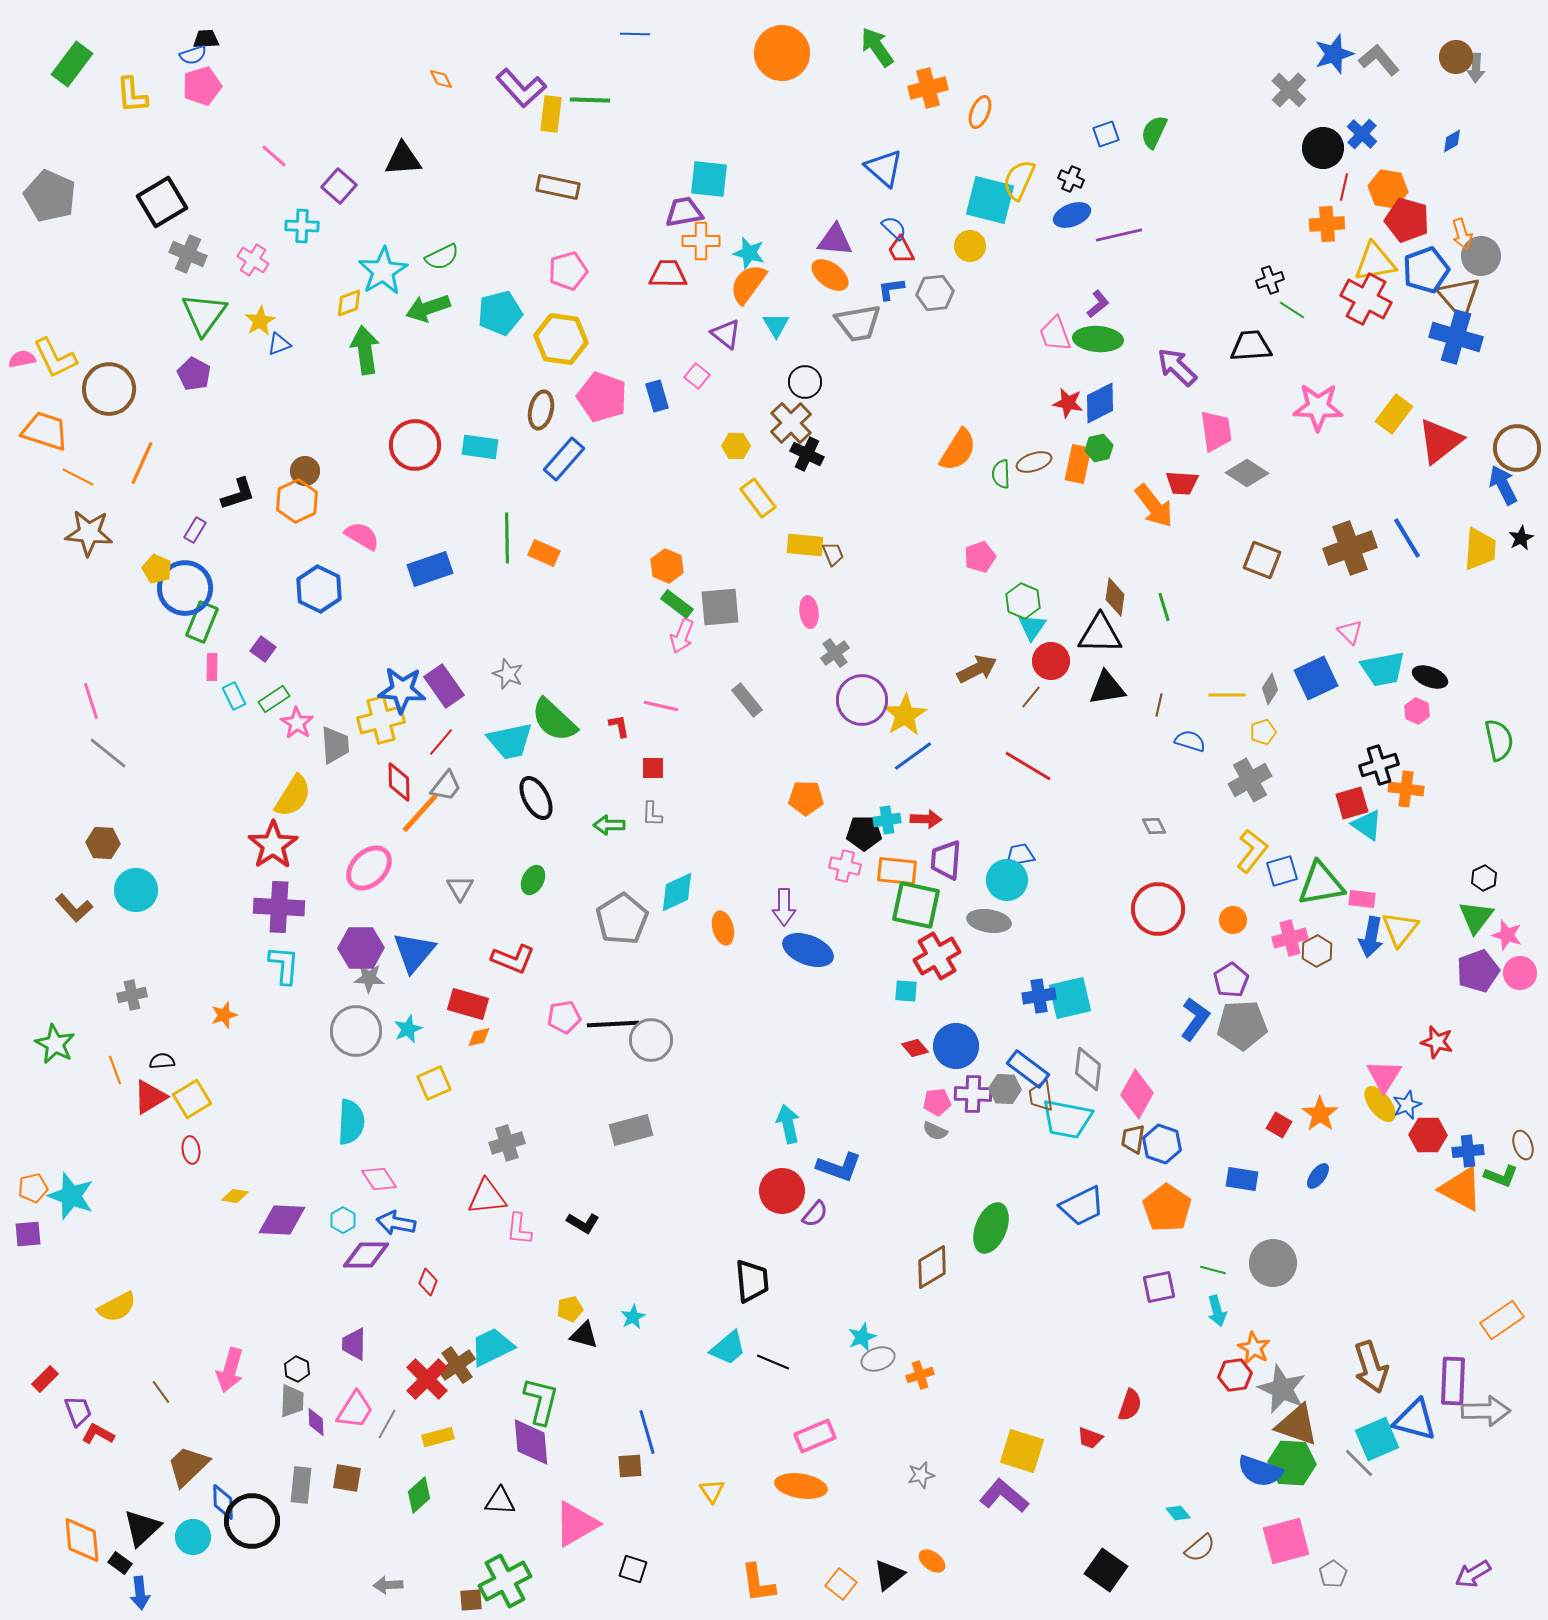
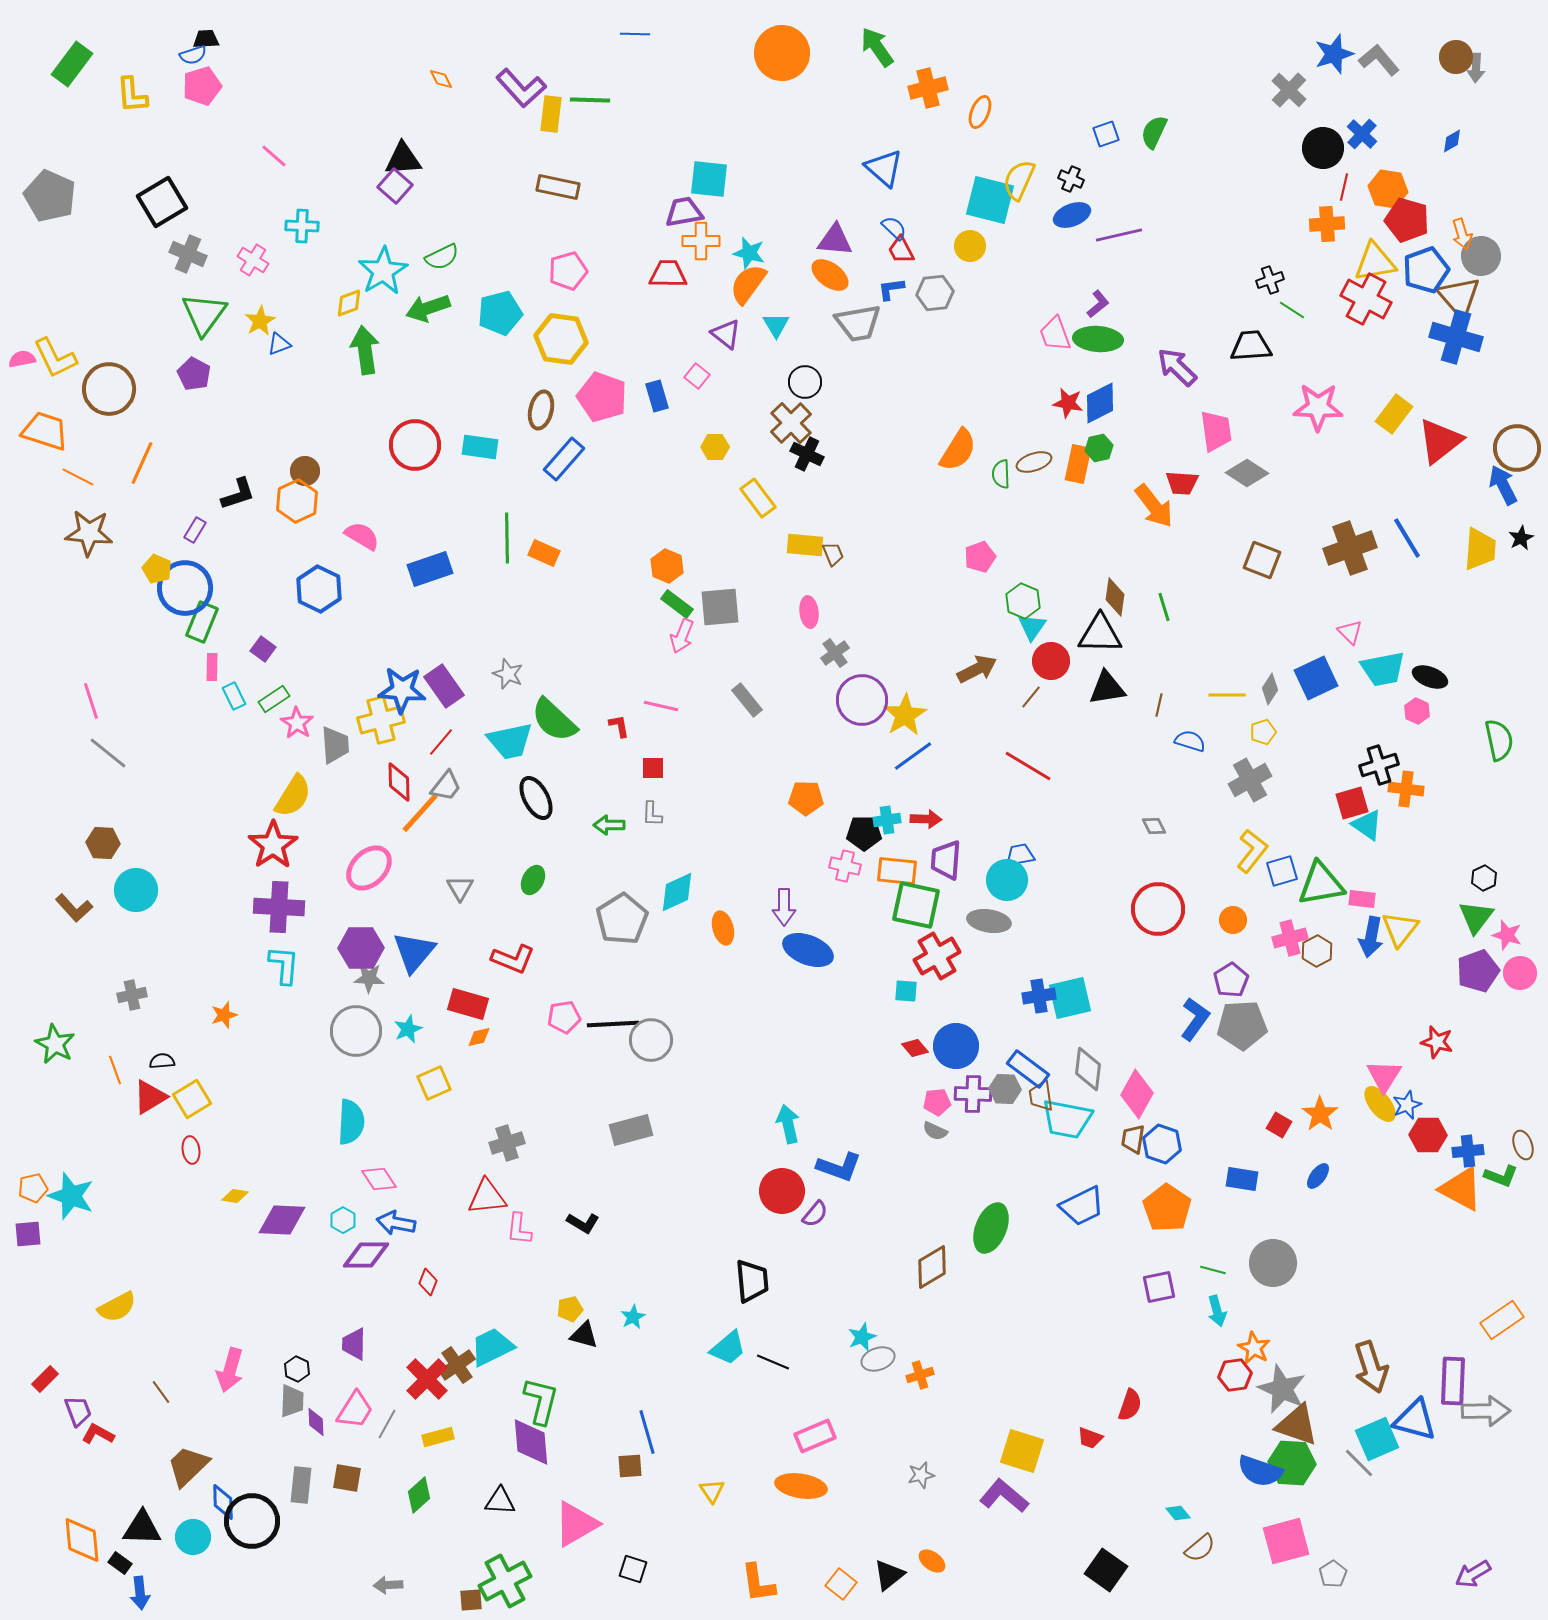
purple square at (339, 186): moved 56 px right
yellow hexagon at (736, 446): moved 21 px left, 1 px down
black triangle at (142, 1528): rotated 45 degrees clockwise
